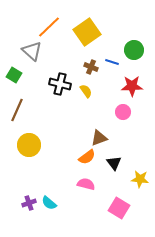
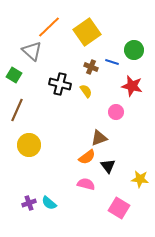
red star: rotated 15 degrees clockwise
pink circle: moved 7 px left
black triangle: moved 6 px left, 3 px down
